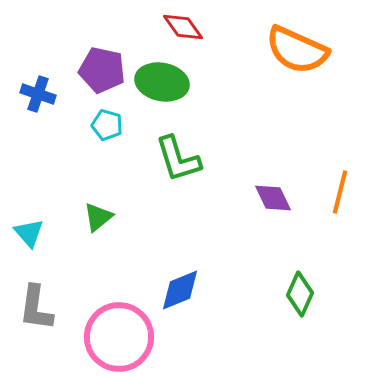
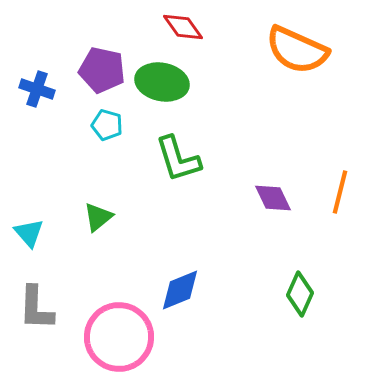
blue cross: moved 1 px left, 5 px up
gray L-shape: rotated 6 degrees counterclockwise
